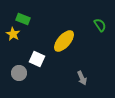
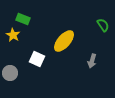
green semicircle: moved 3 px right
yellow star: moved 1 px down
gray circle: moved 9 px left
gray arrow: moved 10 px right, 17 px up; rotated 40 degrees clockwise
